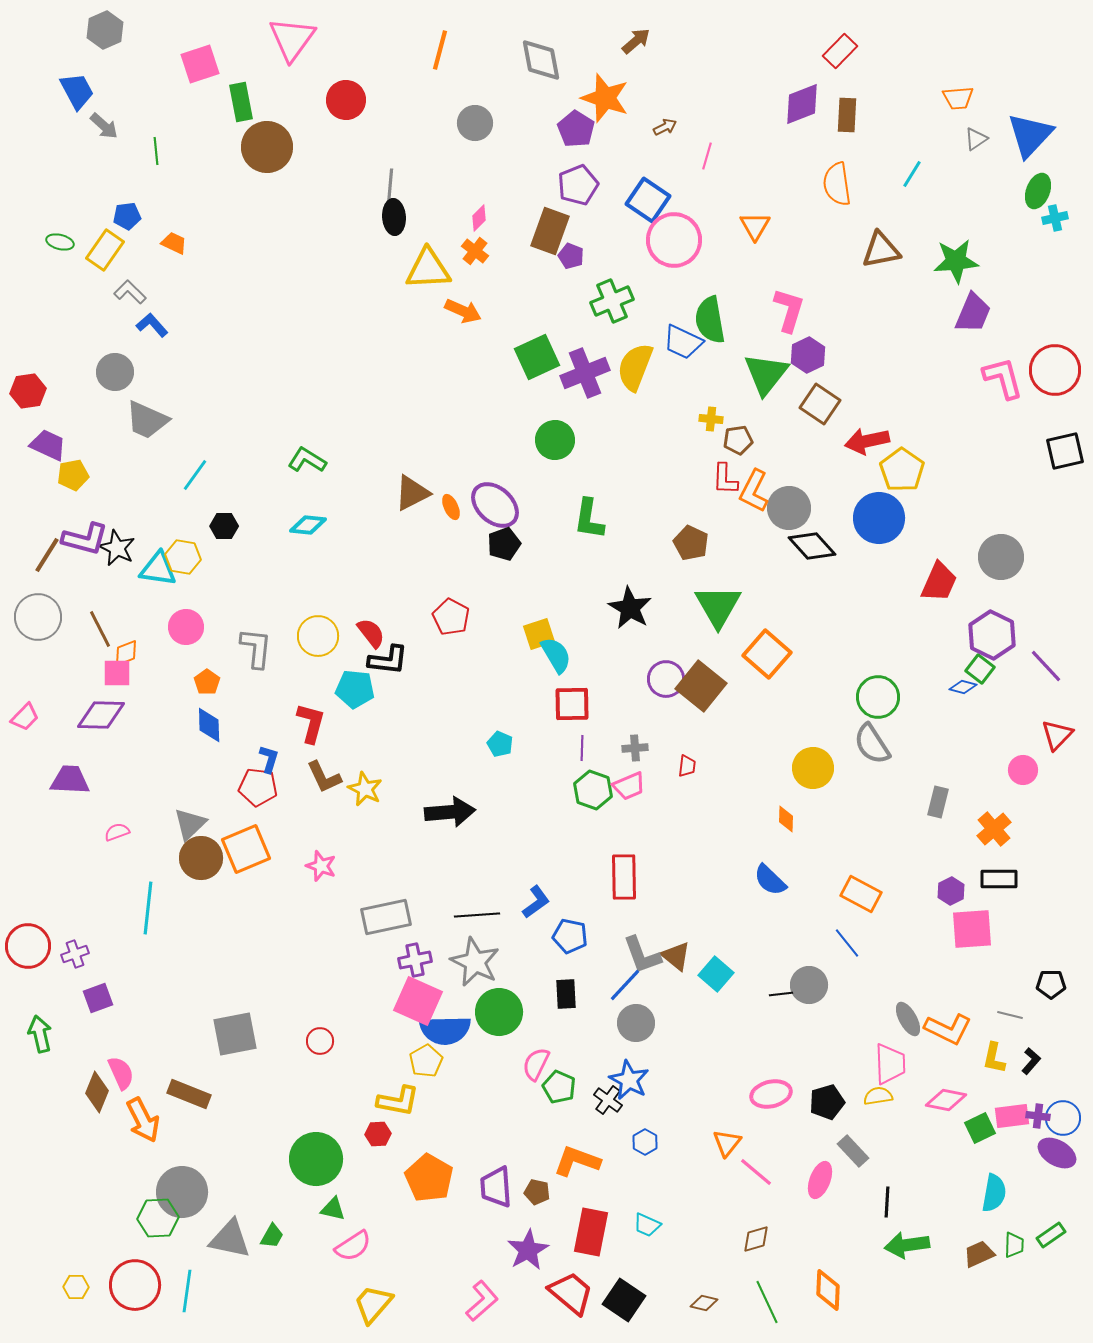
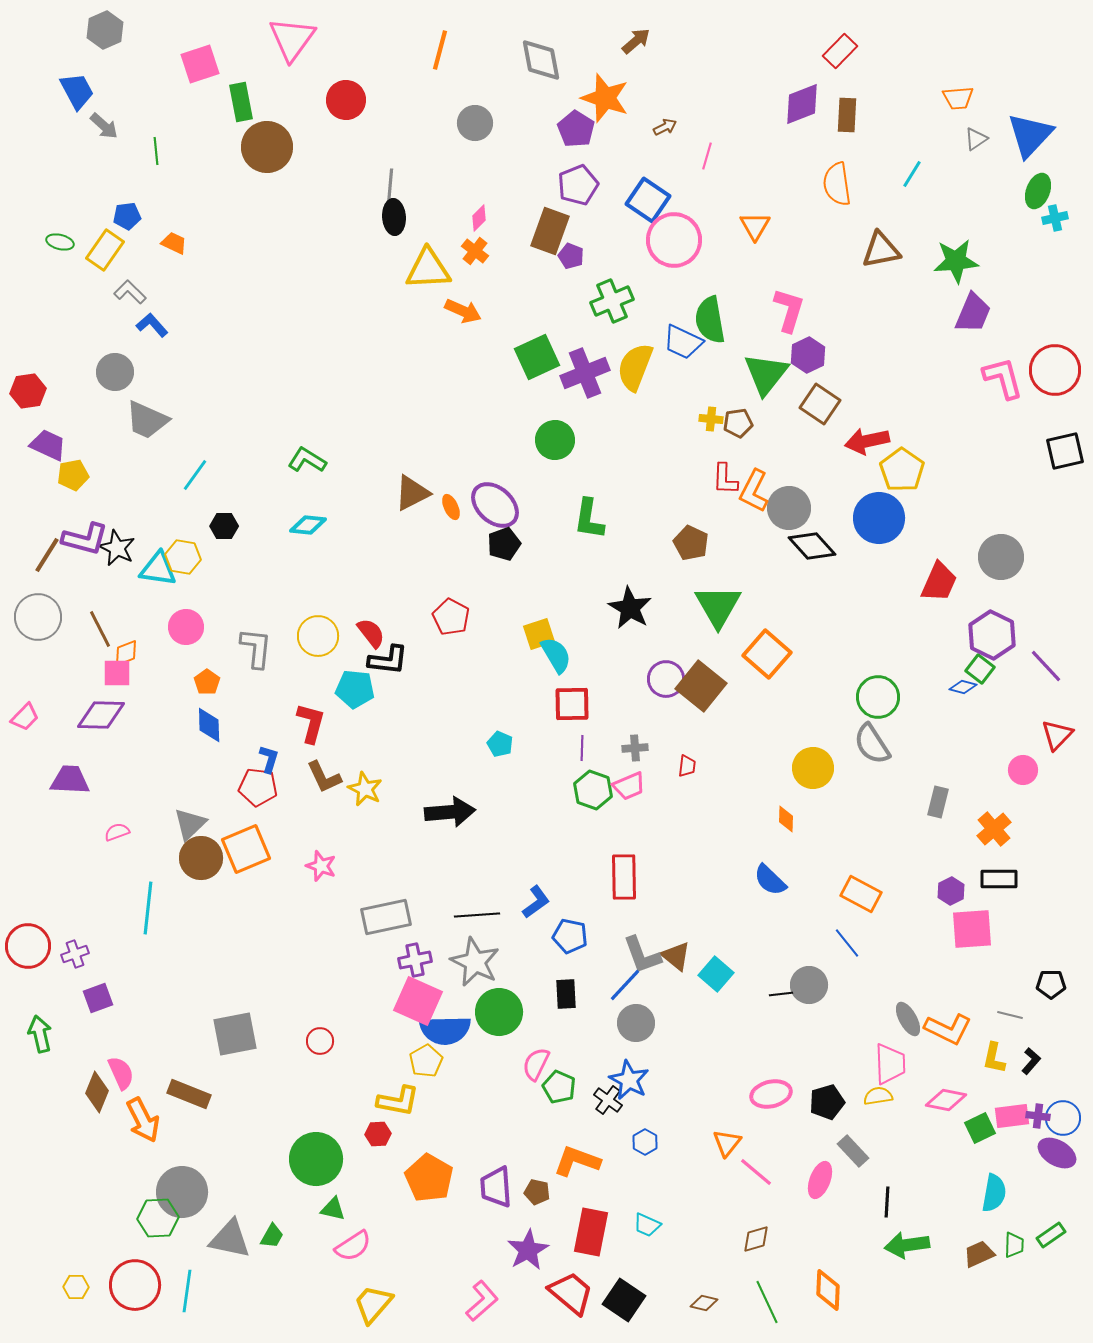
brown pentagon at (738, 440): moved 17 px up
